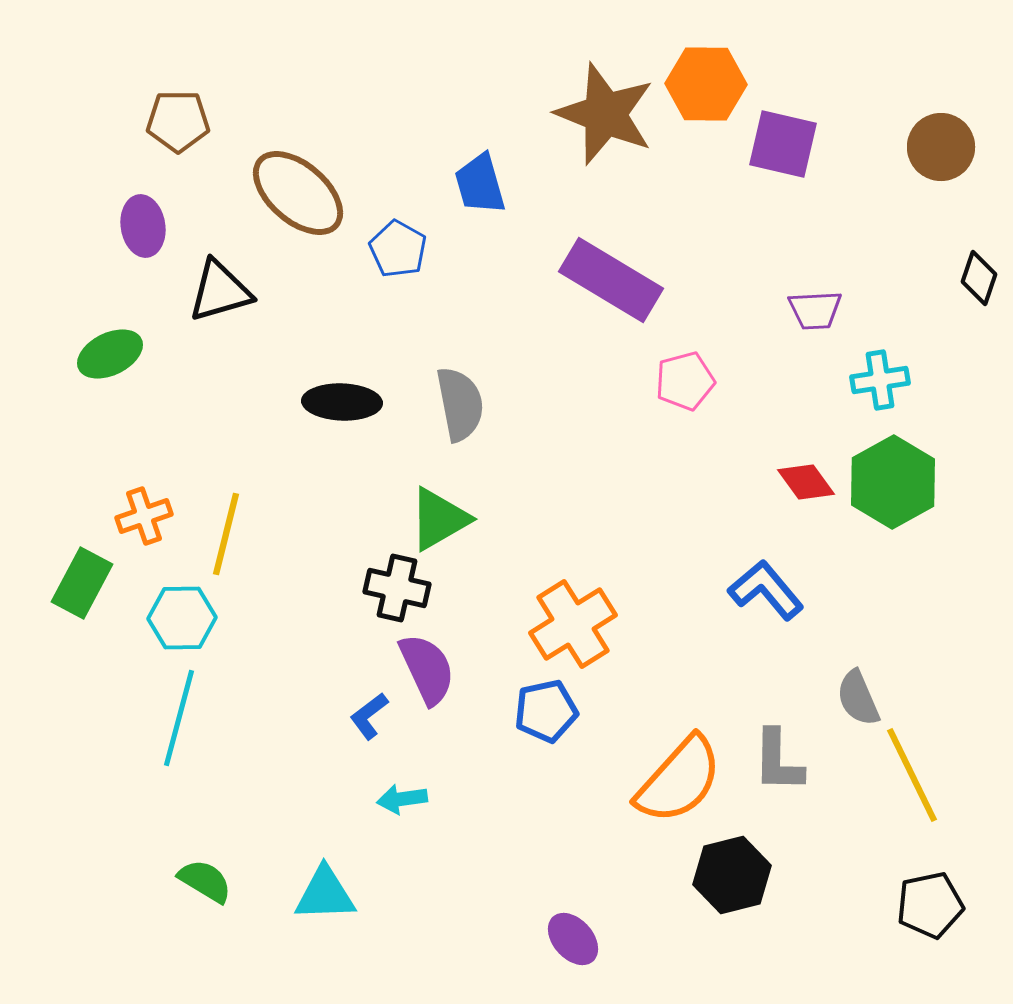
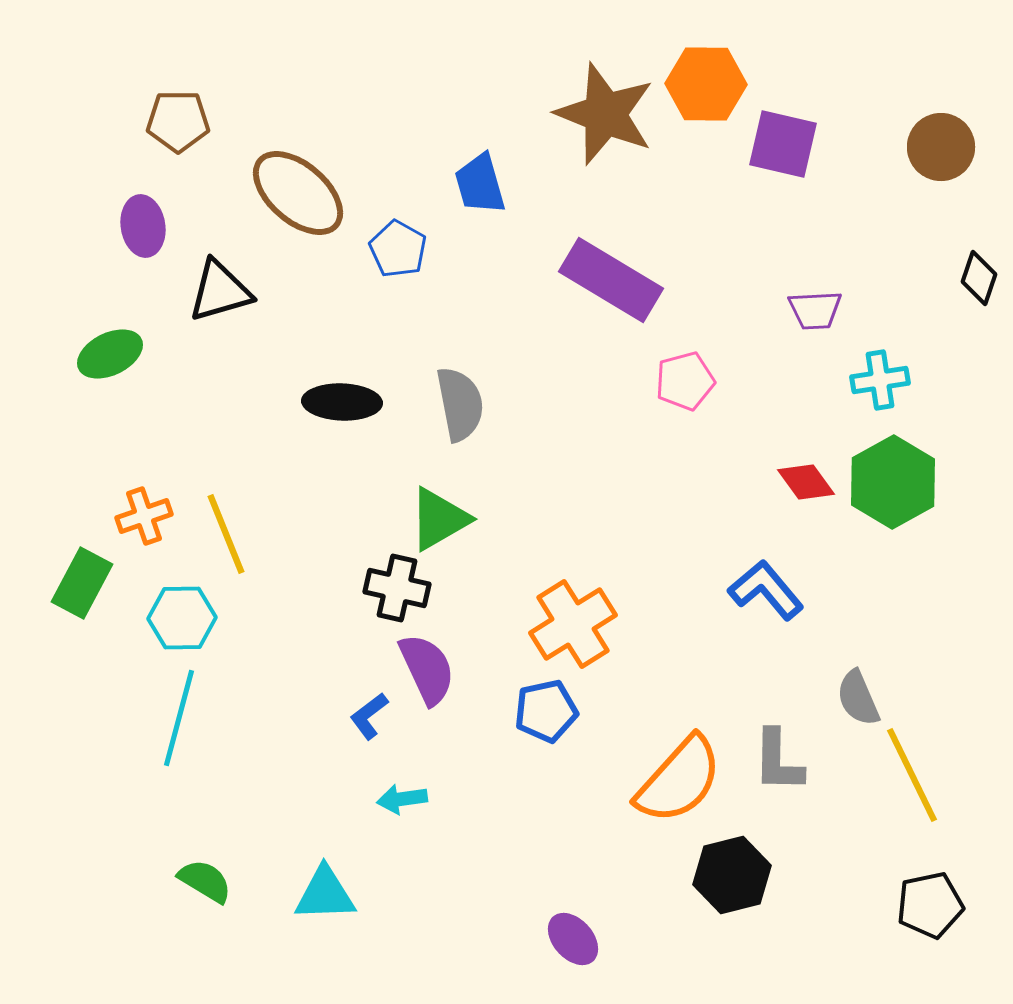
yellow line at (226, 534): rotated 36 degrees counterclockwise
